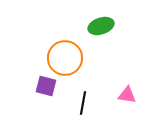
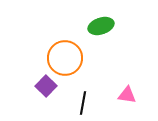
purple square: rotated 30 degrees clockwise
